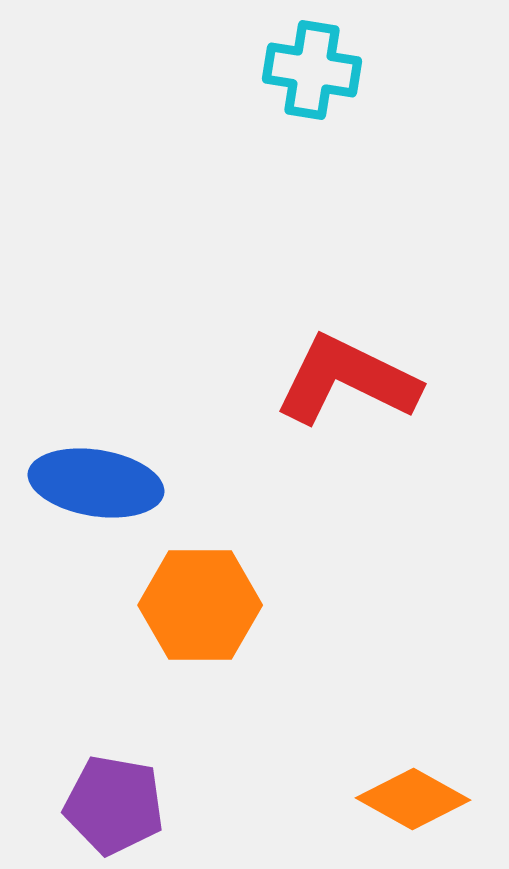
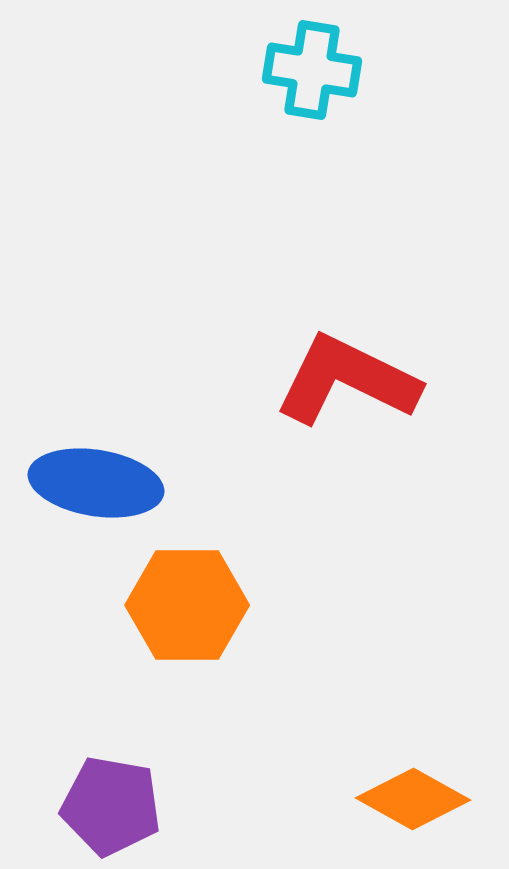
orange hexagon: moved 13 px left
purple pentagon: moved 3 px left, 1 px down
